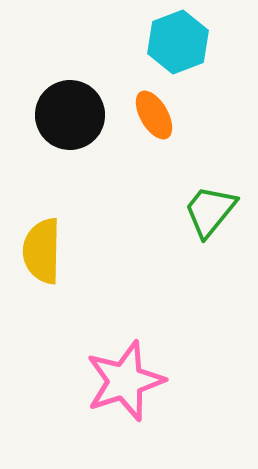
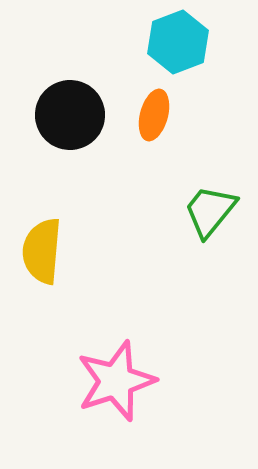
orange ellipse: rotated 45 degrees clockwise
yellow semicircle: rotated 4 degrees clockwise
pink star: moved 9 px left
